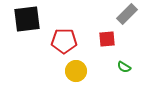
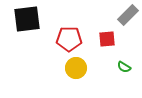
gray rectangle: moved 1 px right, 1 px down
red pentagon: moved 5 px right, 2 px up
yellow circle: moved 3 px up
